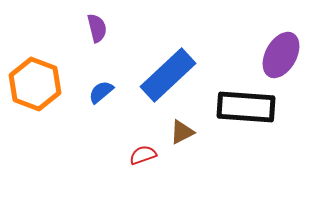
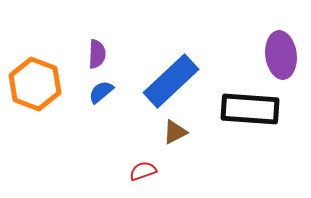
purple semicircle: moved 26 px down; rotated 16 degrees clockwise
purple ellipse: rotated 36 degrees counterclockwise
blue rectangle: moved 3 px right, 6 px down
black rectangle: moved 4 px right, 2 px down
brown triangle: moved 7 px left
red semicircle: moved 16 px down
